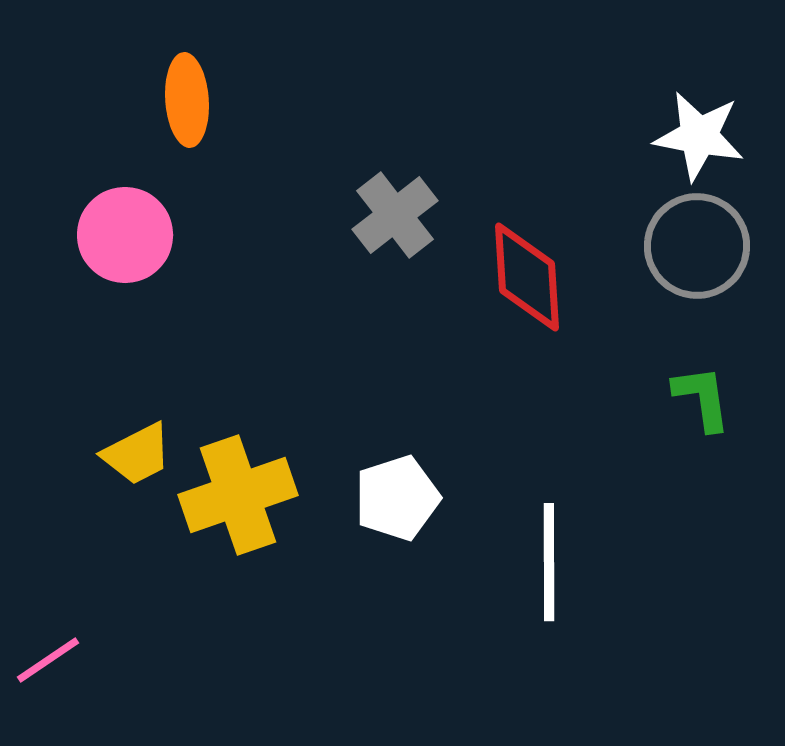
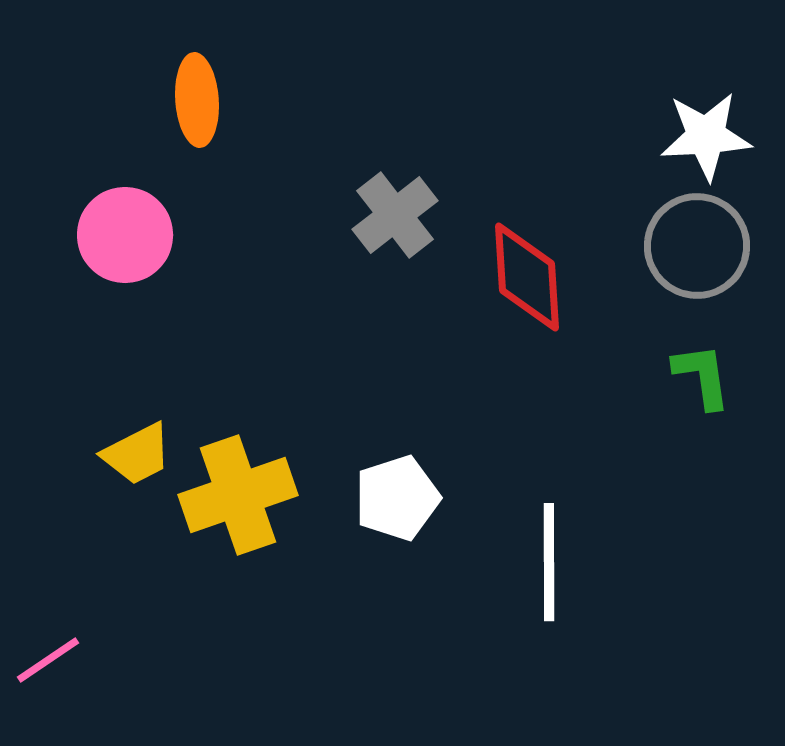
orange ellipse: moved 10 px right
white star: moved 7 px right; rotated 14 degrees counterclockwise
green L-shape: moved 22 px up
